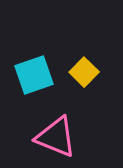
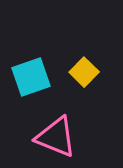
cyan square: moved 3 px left, 2 px down
